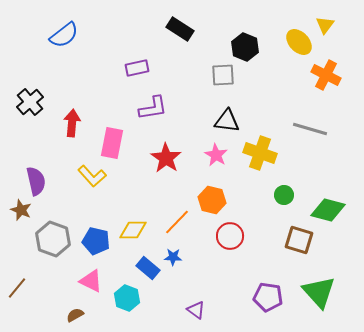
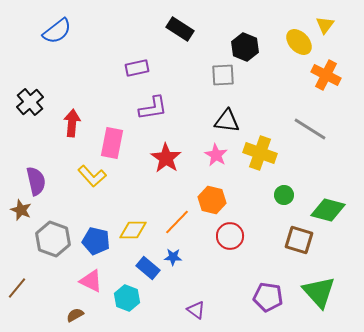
blue semicircle: moved 7 px left, 4 px up
gray line: rotated 16 degrees clockwise
